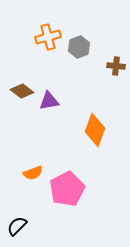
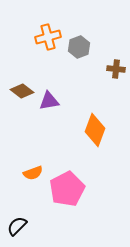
brown cross: moved 3 px down
